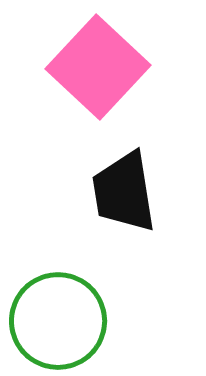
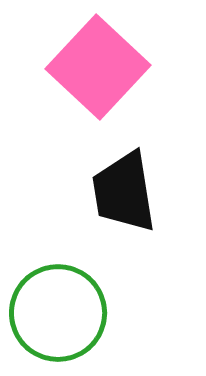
green circle: moved 8 px up
